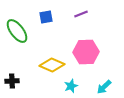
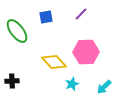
purple line: rotated 24 degrees counterclockwise
yellow diamond: moved 2 px right, 3 px up; rotated 25 degrees clockwise
cyan star: moved 1 px right, 2 px up
